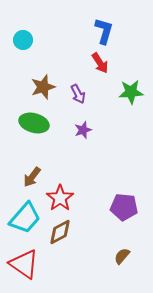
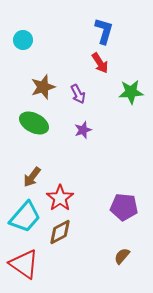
green ellipse: rotated 12 degrees clockwise
cyan trapezoid: moved 1 px up
